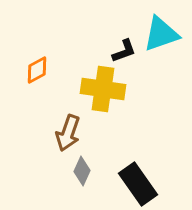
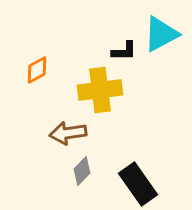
cyan triangle: rotated 9 degrees counterclockwise
black L-shape: rotated 20 degrees clockwise
yellow cross: moved 3 px left, 1 px down; rotated 15 degrees counterclockwise
brown arrow: rotated 63 degrees clockwise
gray diamond: rotated 20 degrees clockwise
